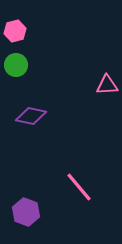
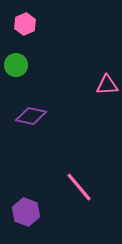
pink hexagon: moved 10 px right, 7 px up; rotated 10 degrees counterclockwise
